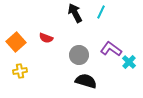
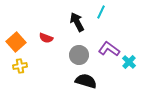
black arrow: moved 2 px right, 9 px down
purple L-shape: moved 2 px left
yellow cross: moved 5 px up
